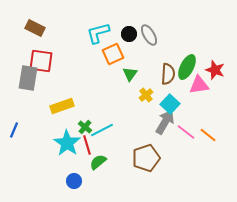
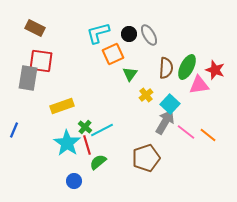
brown semicircle: moved 2 px left, 6 px up
